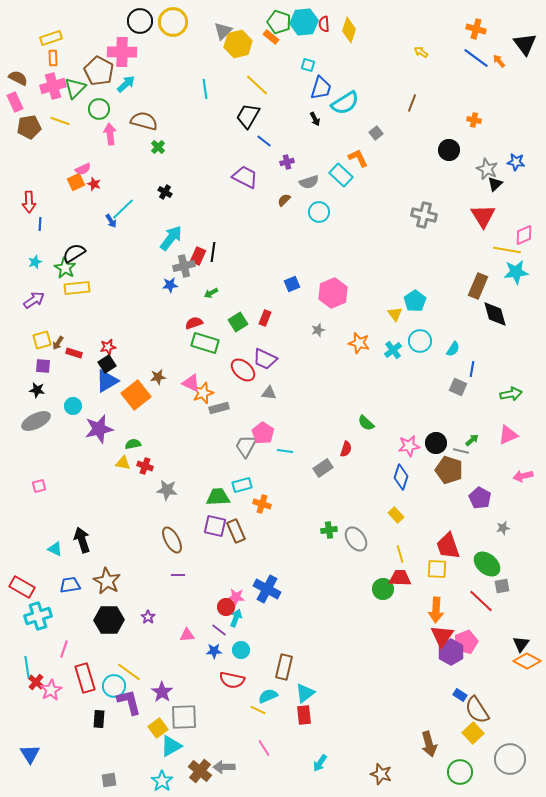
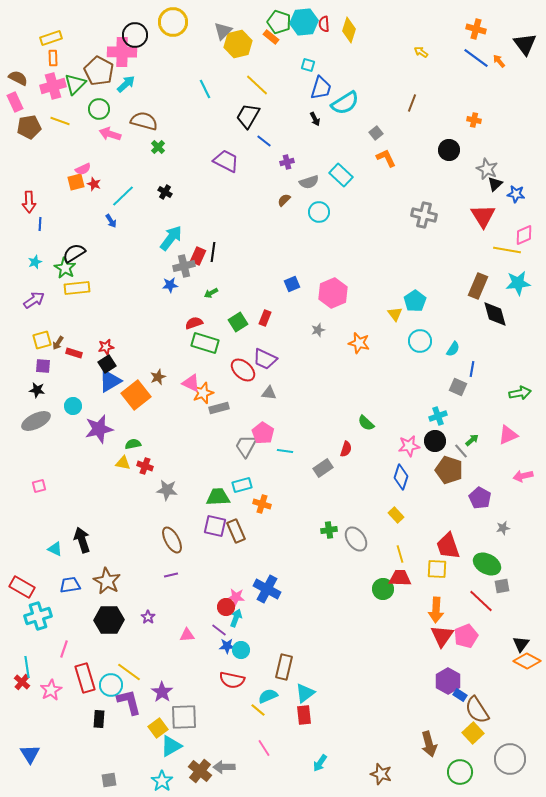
black circle at (140, 21): moved 5 px left, 14 px down
green triangle at (75, 88): moved 4 px up
cyan line at (205, 89): rotated 18 degrees counterclockwise
pink arrow at (110, 134): rotated 65 degrees counterclockwise
orange L-shape at (358, 158): moved 28 px right
blue star at (516, 162): moved 32 px down
purple trapezoid at (245, 177): moved 19 px left, 16 px up
orange square at (76, 182): rotated 12 degrees clockwise
cyan line at (123, 209): moved 13 px up
cyan star at (516, 272): moved 2 px right, 11 px down
red star at (108, 347): moved 2 px left
cyan cross at (393, 350): moved 45 px right, 66 px down; rotated 18 degrees clockwise
brown star at (158, 377): rotated 14 degrees counterclockwise
blue triangle at (107, 381): moved 3 px right
green arrow at (511, 394): moved 9 px right, 1 px up
black circle at (436, 443): moved 1 px left, 2 px up
gray line at (461, 451): rotated 35 degrees clockwise
green ellipse at (487, 564): rotated 12 degrees counterclockwise
purple line at (178, 575): moved 7 px left; rotated 16 degrees counterclockwise
pink pentagon at (466, 642): moved 6 px up
blue star at (214, 651): moved 13 px right, 5 px up
purple hexagon at (451, 652): moved 3 px left, 29 px down
red cross at (36, 682): moved 14 px left
cyan circle at (114, 686): moved 3 px left, 1 px up
yellow line at (258, 710): rotated 14 degrees clockwise
